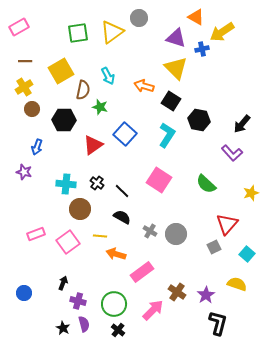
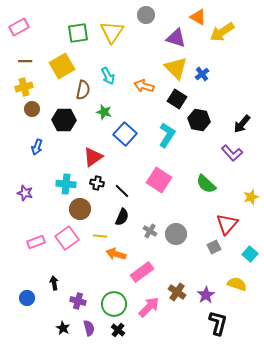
orange triangle at (196, 17): moved 2 px right
gray circle at (139, 18): moved 7 px right, 3 px up
yellow triangle at (112, 32): rotated 20 degrees counterclockwise
blue cross at (202, 49): moved 25 px down; rotated 24 degrees counterclockwise
yellow square at (61, 71): moved 1 px right, 5 px up
yellow cross at (24, 87): rotated 18 degrees clockwise
black square at (171, 101): moved 6 px right, 2 px up
green star at (100, 107): moved 4 px right, 5 px down
red triangle at (93, 145): moved 12 px down
purple star at (24, 172): moved 1 px right, 21 px down
black cross at (97, 183): rotated 24 degrees counterclockwise
yellow star at (251, 193): moved 4 px down
black semicircle at (122, 217): rotated 84 degrees clockwise
pink rectangle at (36, 234): moved 8 px down
pink square at (68, 242): moved 1 px left, 4 px up
cyan square at (247, 254): moved 3 px right
black arrow at (63, 283): moved 9 px left; rotated 32 degrees counterclockwise
blue circle at (24, 293): moved 3 px right, 5 px down
pink arrow at (153, 310): moved 4 px left, 3 px up
purple semicircle at (84, 324): moved 5 px right, 4 px down
